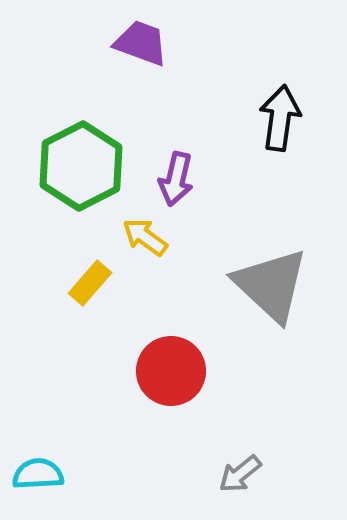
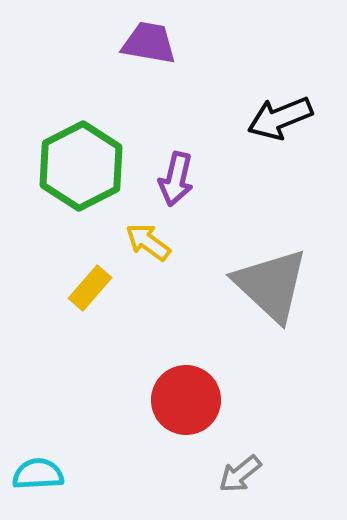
purple trapezoid: moved 8 px right; rotated 10 degrees counterclockwise
black arrow: rotated 120 degrees counterclockwise
yellow arrow: moved 3 px right, 5 px down
yellow rectangle: moved 5 px down
red circle: moved 15 px right, 29 px down
